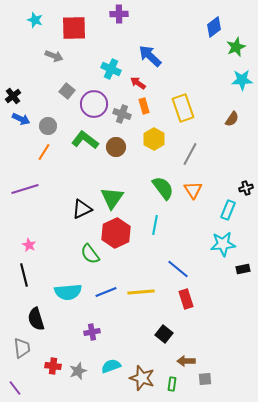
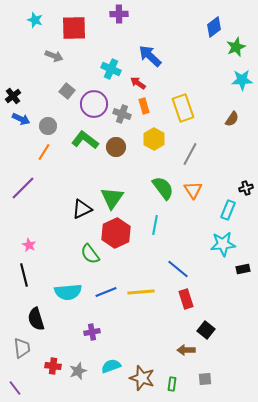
purple line at (25, 189): moved 2 px left, 1 px up; rotated 28 degrees counterclockwise
black square at (164, 334): moved 42 px right, 4 px up
brown arrow at (186, 361): moved 11 px up
